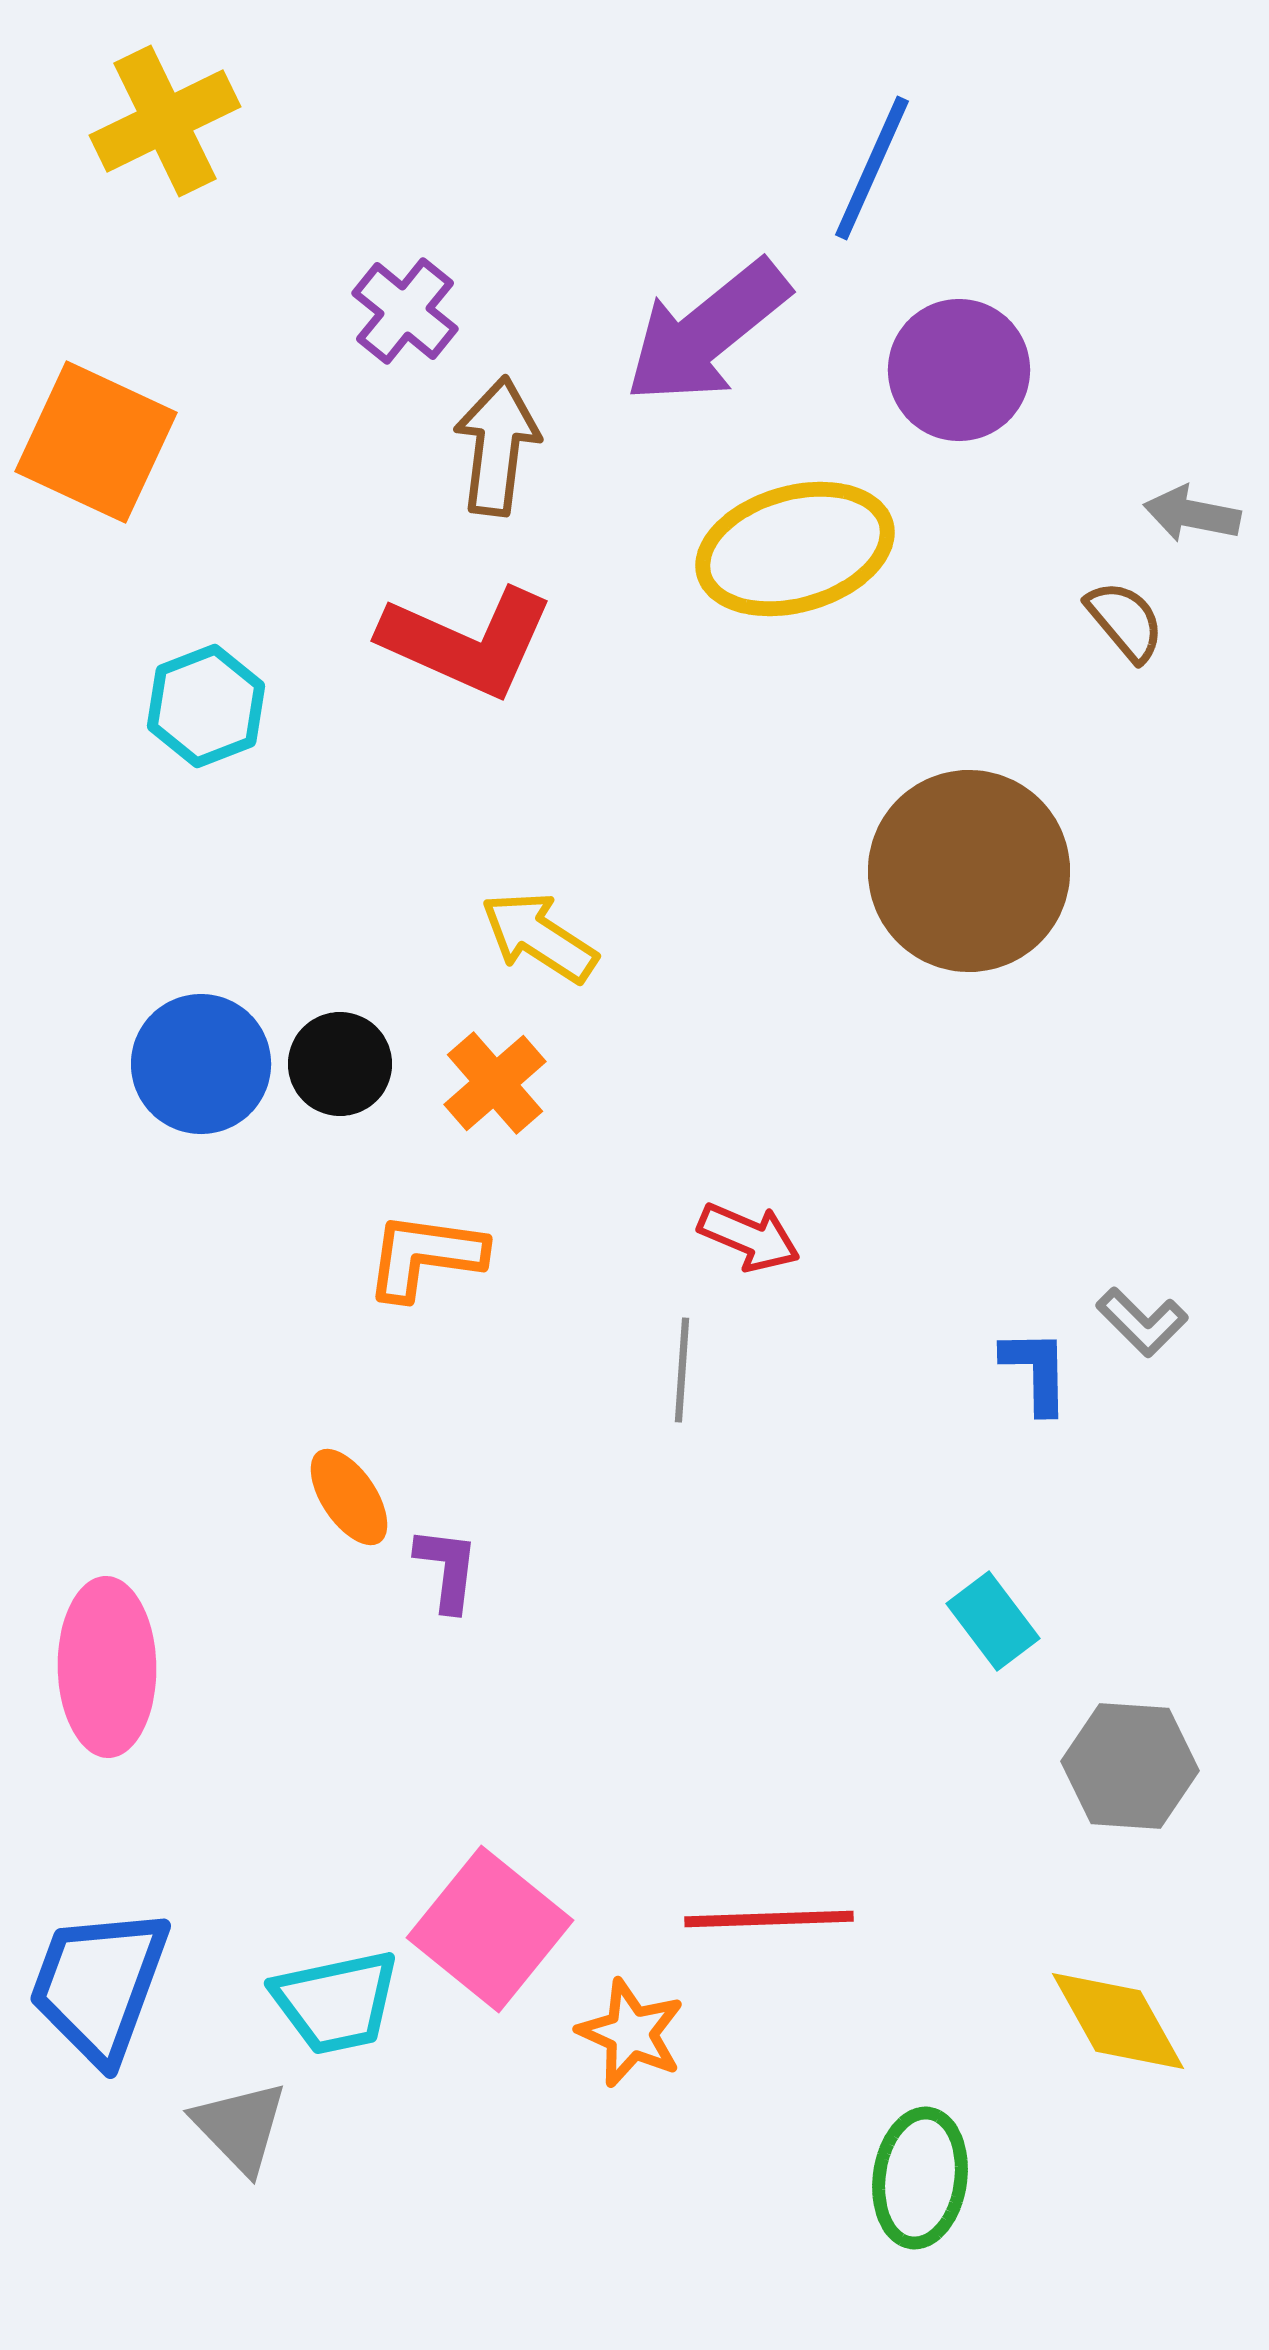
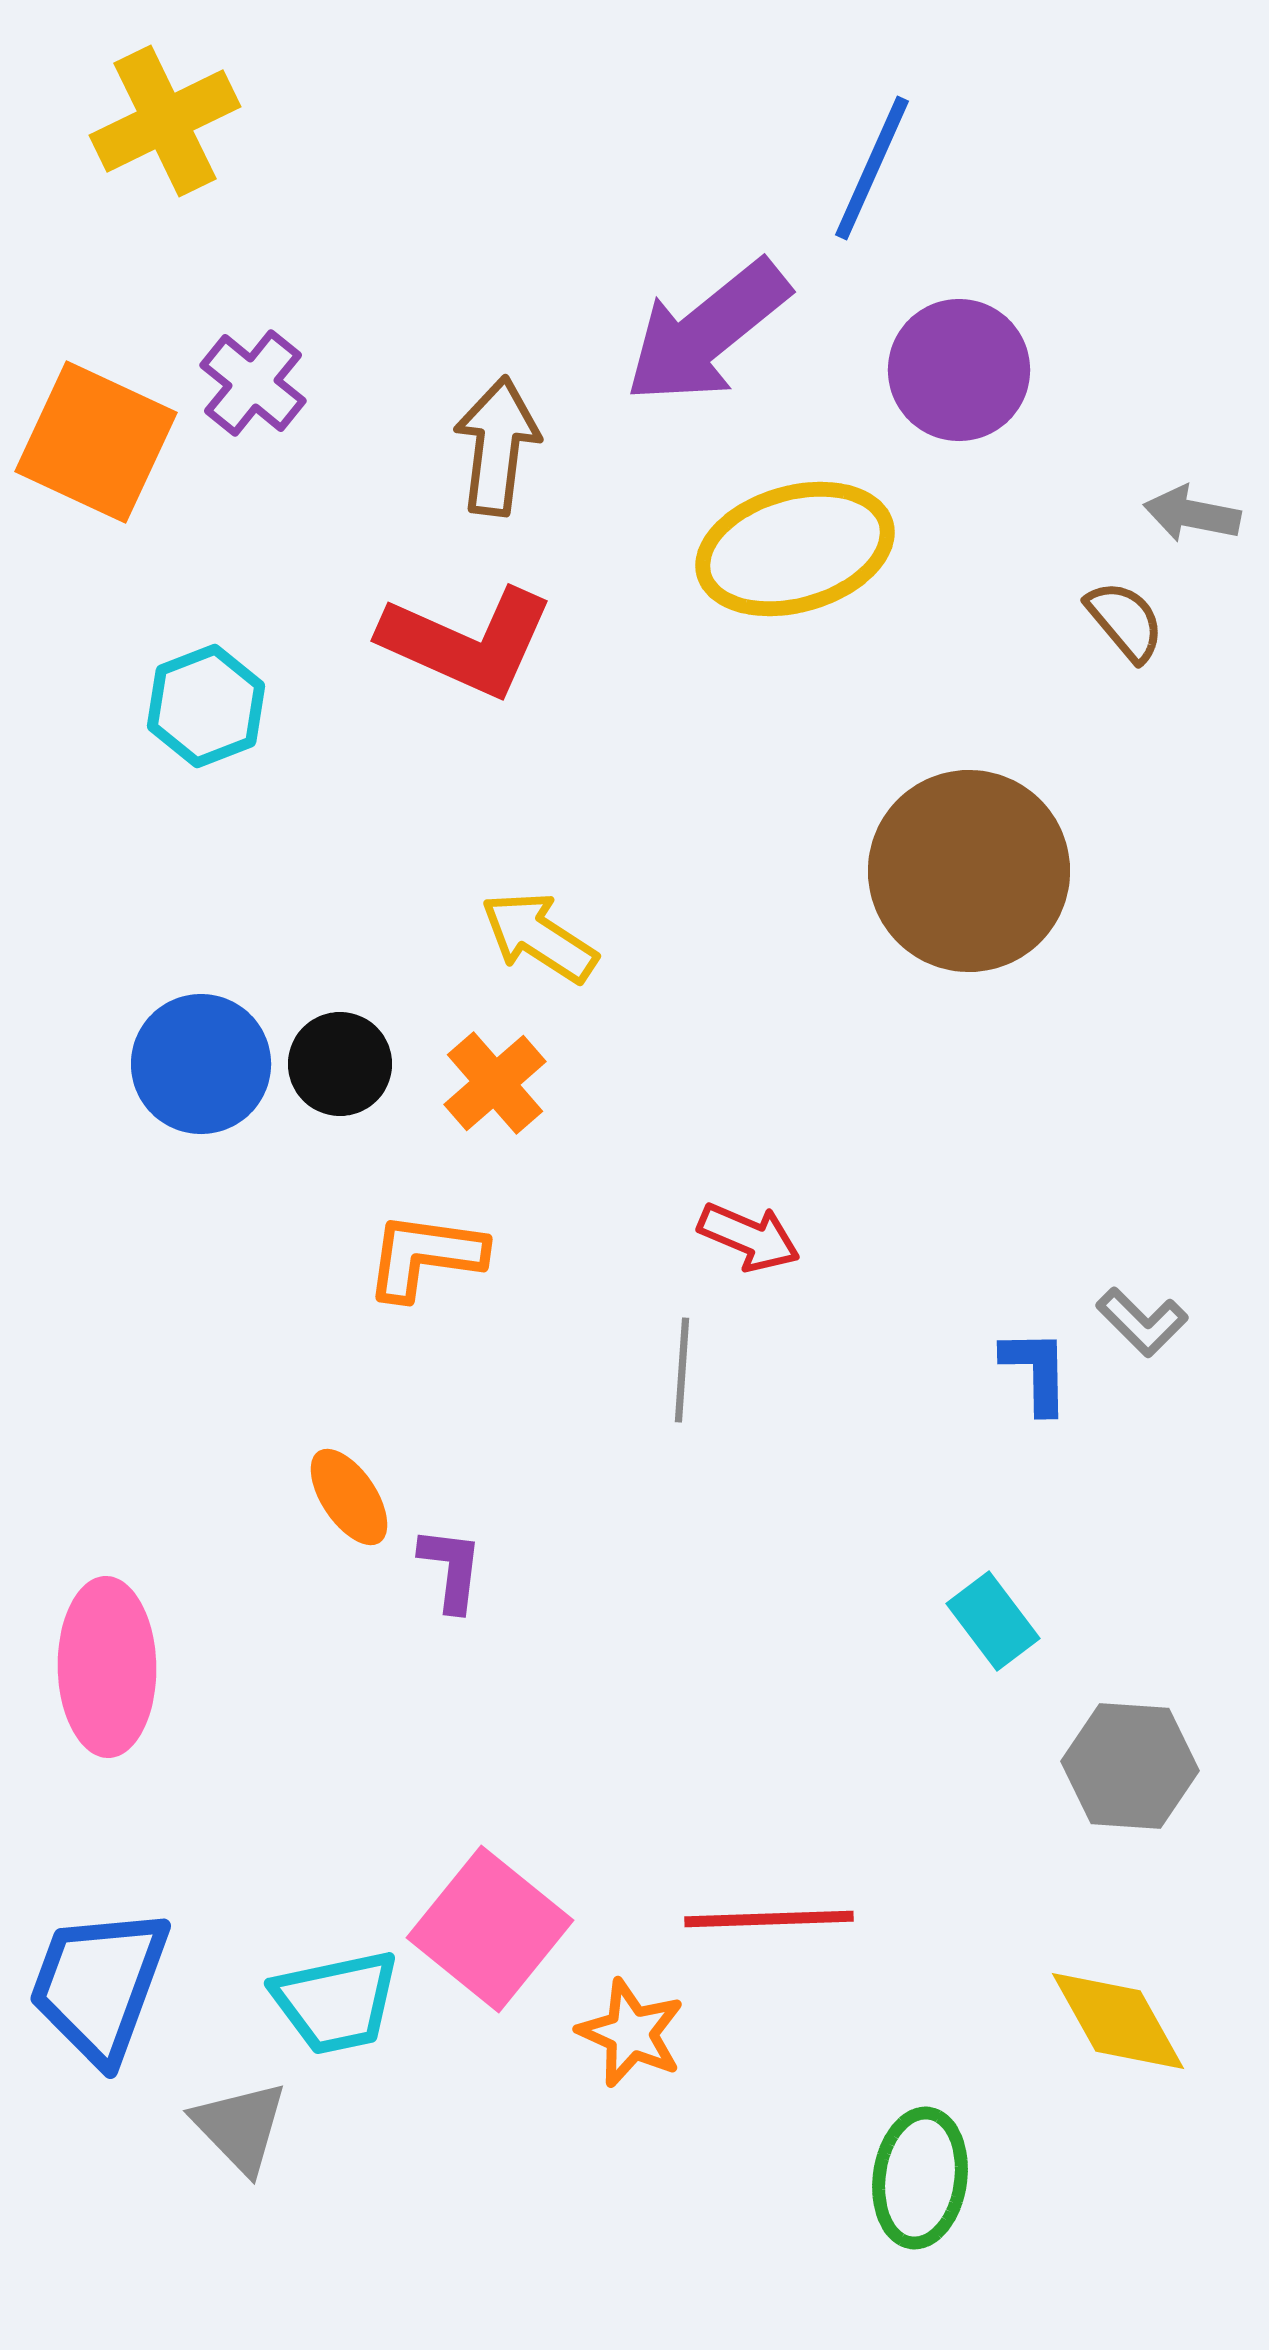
purple cross: moved 152 px left, 72 px down
purple L-shape: moved 4 px right
